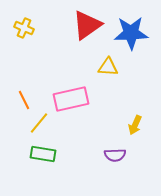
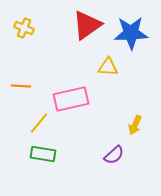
orange line: moved 3 px left, 14 px up; rotated 60 degrees counterclockwise
purple semicircle: moved 1 px left; rotated 40 degrees counterclockwise
